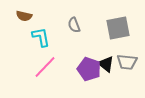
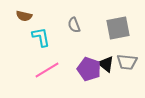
pink line: moved 2 px right, 3 px down; rotated 15 degrees clockwise
